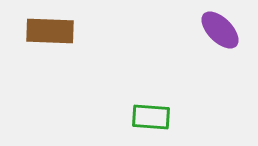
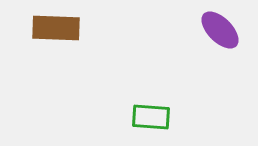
brown rectangle: moved 6 px right, 3 px up
